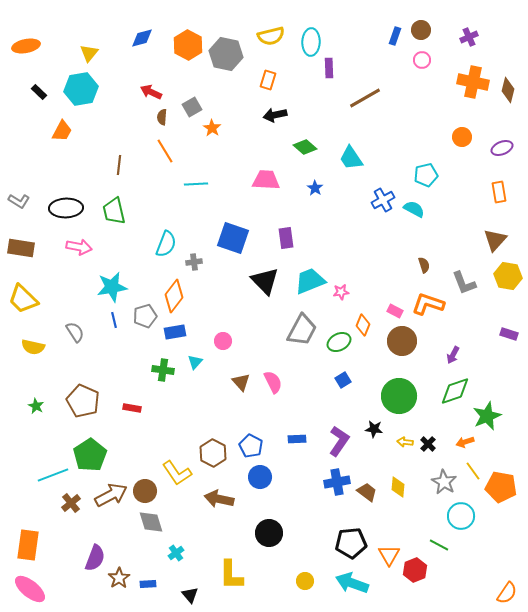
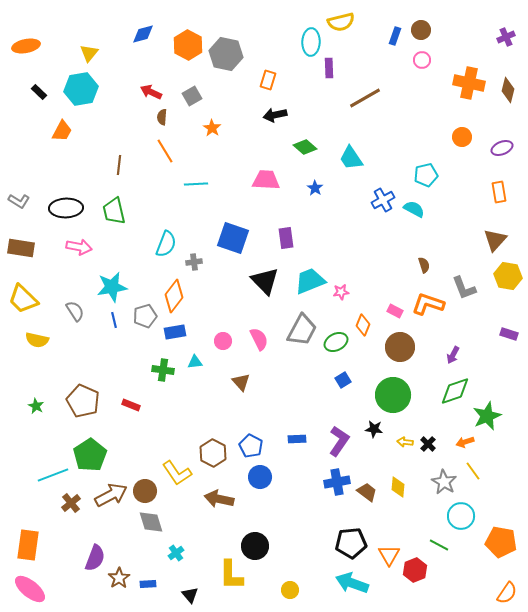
yellow semicircle at (271, 36): moved 70 px right, 14 px up
purple cross at (469, 37): moved 37 px right
blue diamond at (142, 38): moved 1 px right, 4 px up
orange cross at (473, 82): moved 4 px left, 1 px down
gray square at (192, 107): moved 11 px up
gray L-shape at (464, 283): moved 5 px down
gray semicircle at (75, 332): moved 21 px up
brown circle at (402, 341): moved 2 px left, 6 px down
green ellipse at (339, 342): moved 3 px left
yellow semicircle at (33, 347): moved 4 px right, 7 px up
cyan triangle at (195, 362): rotated 42 degrees clockwise
pink semicircle at (273, 382): moved 14 px left, 43 px up
green circle at (399, 396): moved 6 px left, 1 px up
red rectangle at (132, 408): moved 1 px left, 3 px up; rotated 12 degrees clockwise
orange pentagon at (501, 487): moved 55 px down
black circle at (269, 533): moved 14 px left, 13 px down
yellow circle at (305, 581): moved 15 px left, 9 px down
